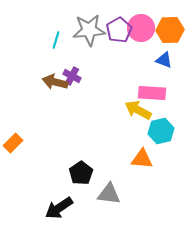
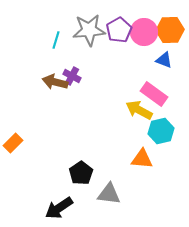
pink circle: moved 3 px right, 4 px down
pink rectangle: moved 2 px right, 1 px down; rotated 32 degrees clockwise
yellow arrow: moved 1 px right
